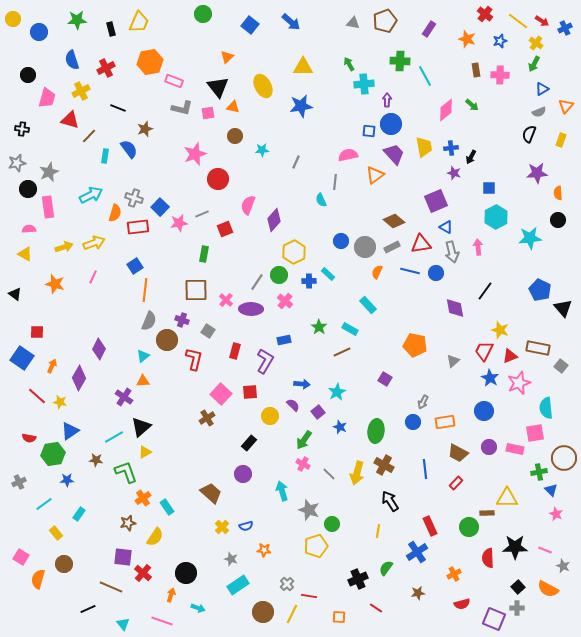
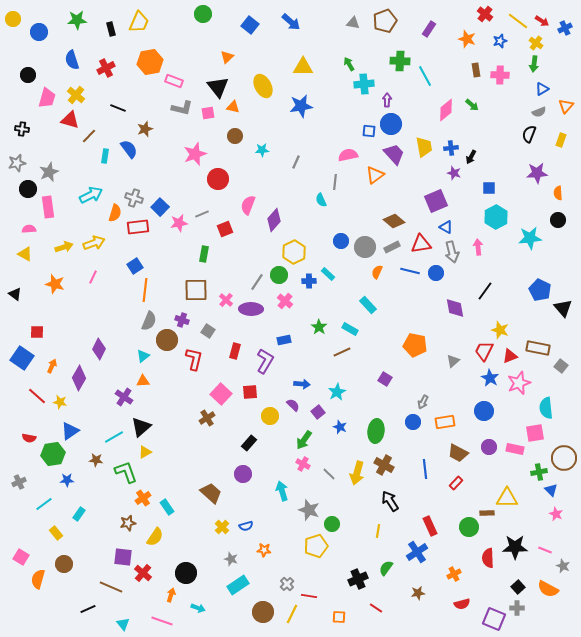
green arrow at (534, 64): rotated 21 degrees counterclockwise
yellow cross at (81, 91): moved 5 px left, 4 px down; rotated 24 degrees counterclockwise
